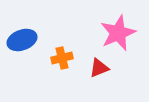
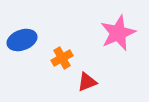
orange cross: rotated 15 degrees counterclockwise
red triangle: moved 12 px left, 14 px down
